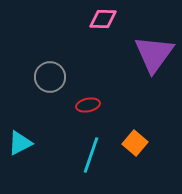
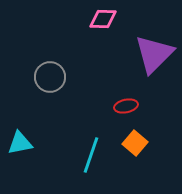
purple triangle: rotated 9 degrees clockwise
red ellipse: moved 38 px right, 1 px down
cyan triangle: rotated 16 degrees clockwise
